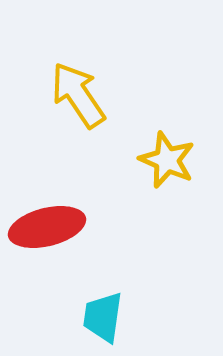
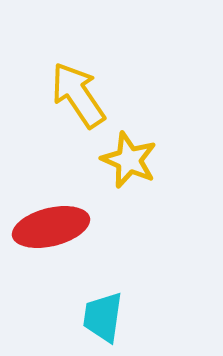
yellow star: moved 38 px left
red ellipse: moved 4 px right
